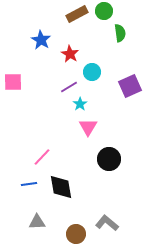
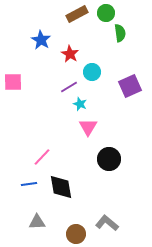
green circle: moved 2 px right, 2 px down
cyan star: rotated 16 degrees counterclockwise
